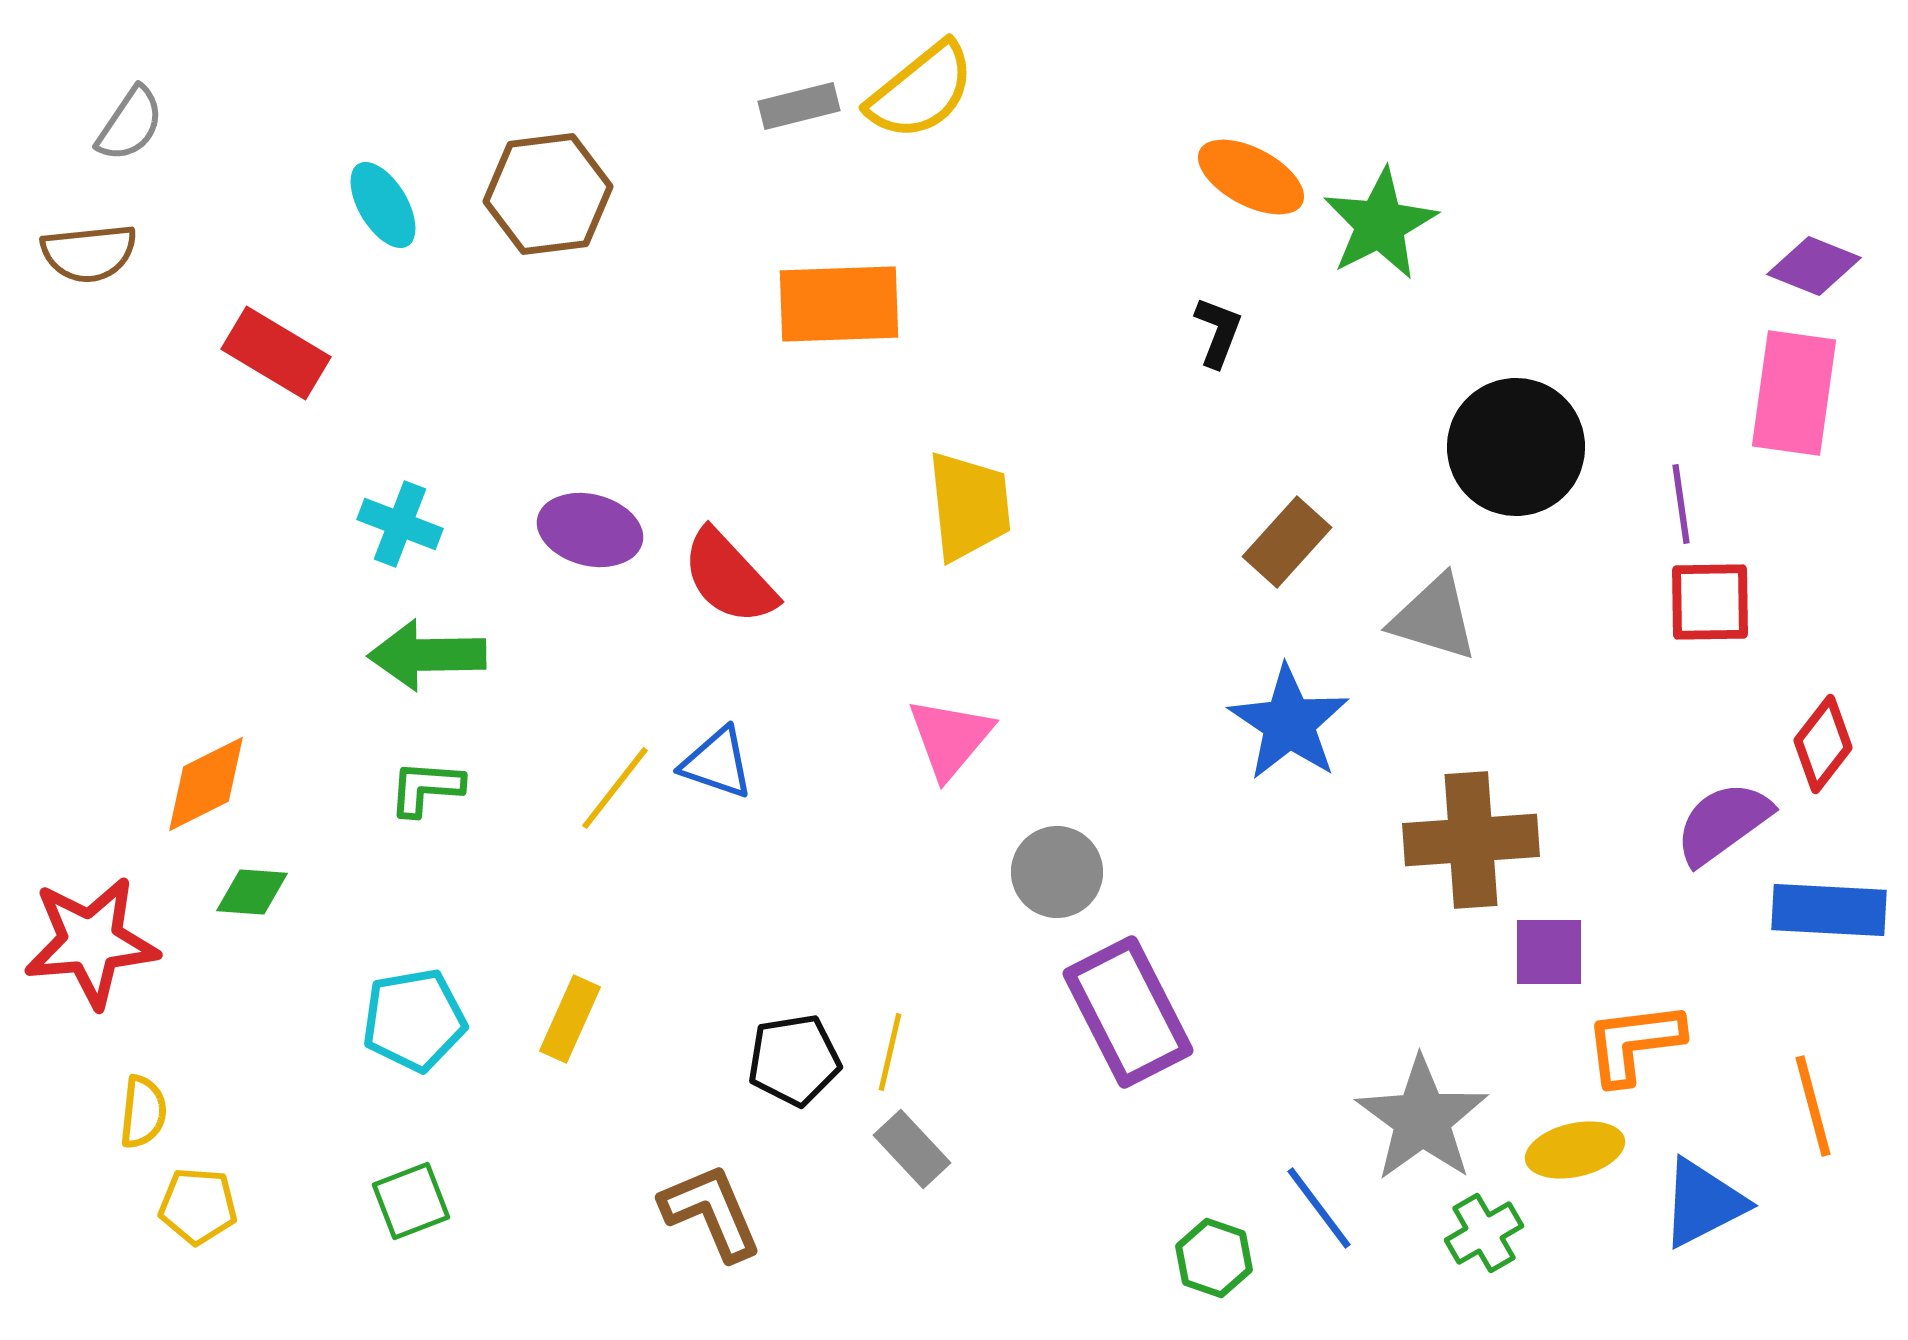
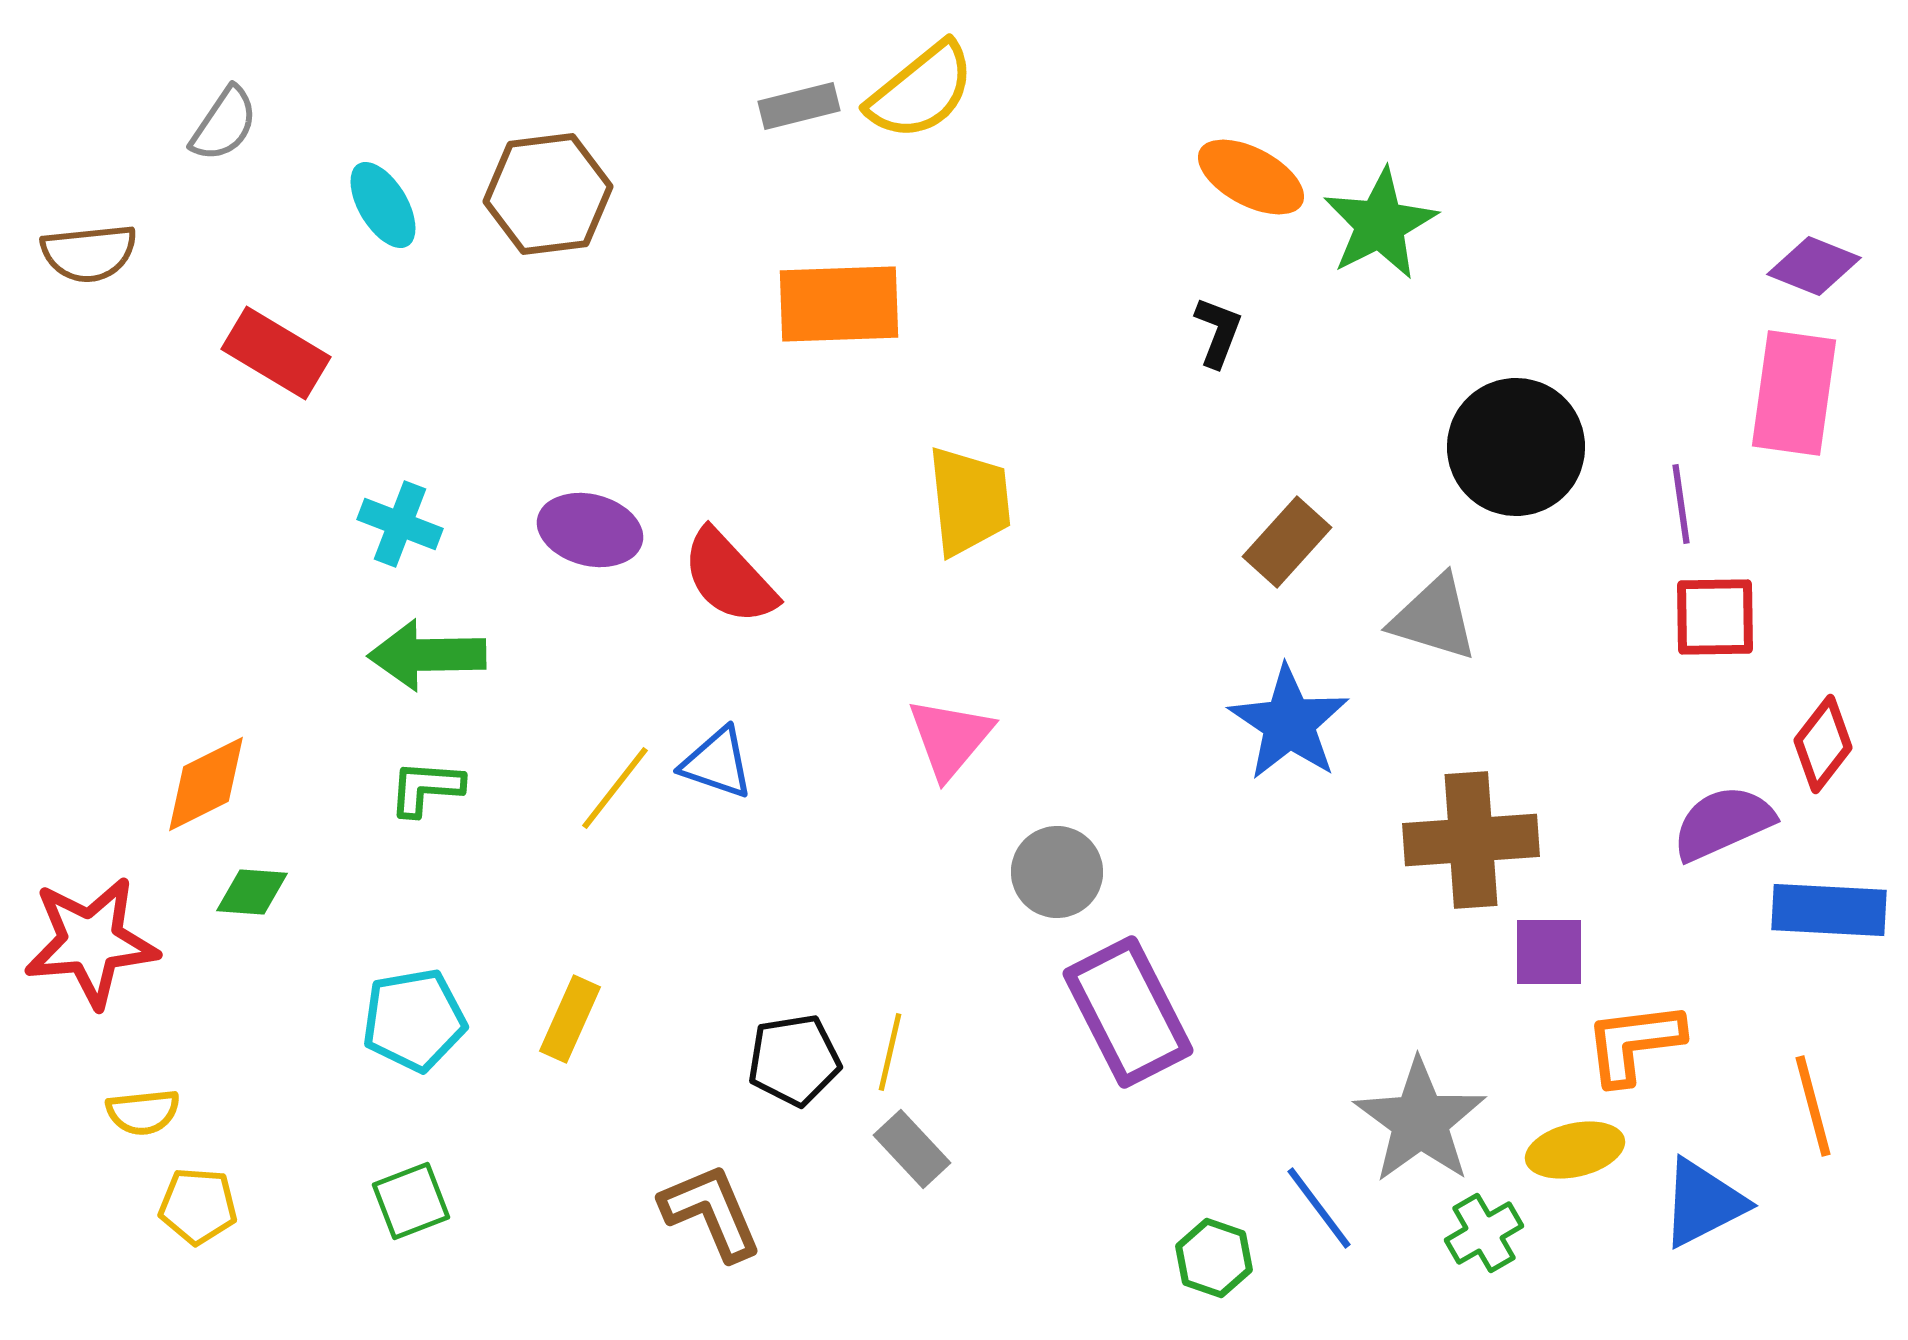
gray semicircle at (130, 124): moved 94 px right
yellow trapezoid at (969, 506): moved 5 px up
red square at (1710, 602): moved 5 px right, 15 px down
purple semicircle at (1723, 823): rotated 12 degrees clockwise
yellow semicircle at (143, 1112): rotated 78 degrees clockwise
gray star at (1422, 1119): moved 2 px left, 2 px down
